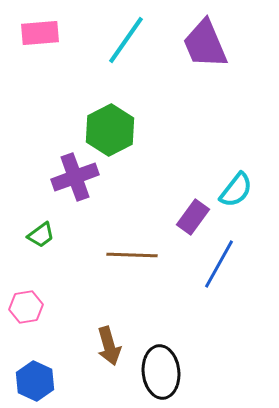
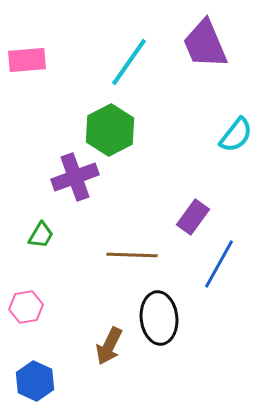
pink rectangle: moved 13 px left, 27 px down
cyan line: moved 3 px right, 22 px down
cyan semicircle: moved 55 px up
green trapezoid: rotated 24 degrees counterclockwise
brown arrow: rotated 42 degrees clockwise
black ellipse: moved 2 px left, 54 px up
